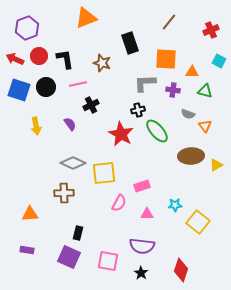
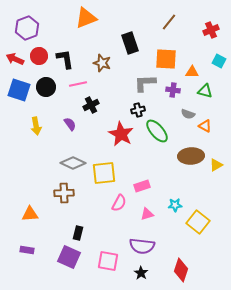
orange triangle at (205, 126): rotated 24 degrees counterclockwise
pink triangle at (147, 214): rotated 16 degrees counterclockwise
